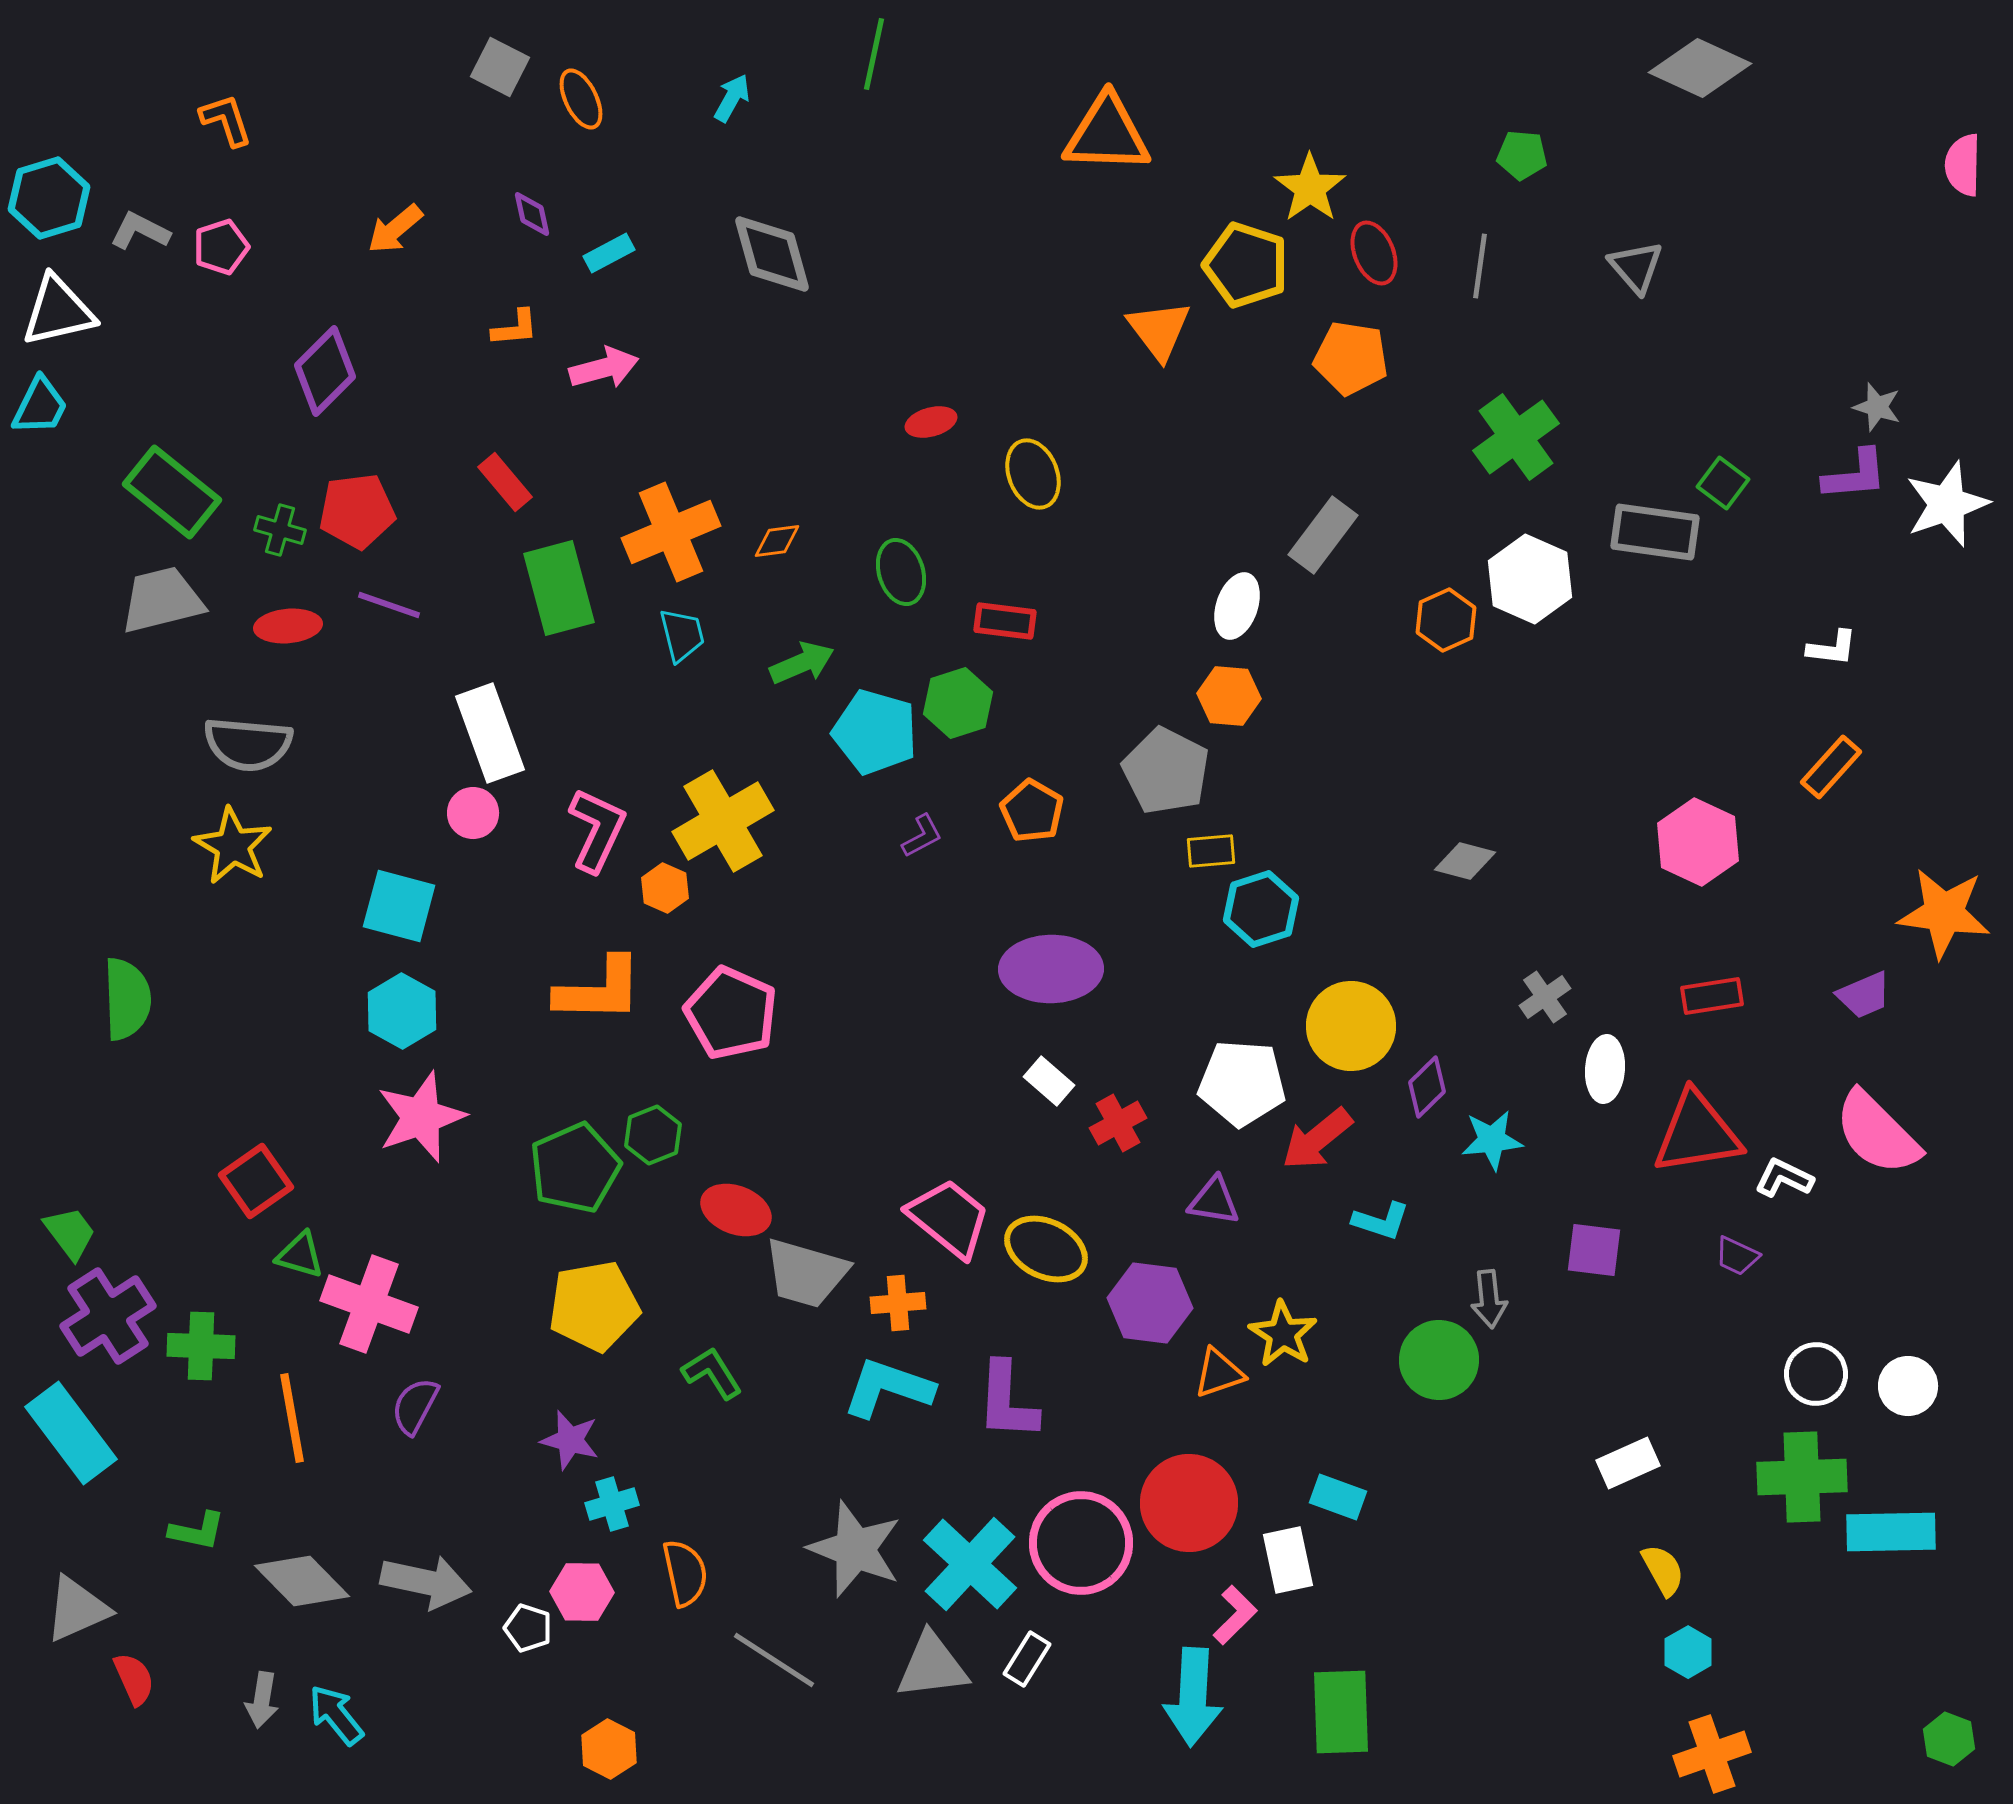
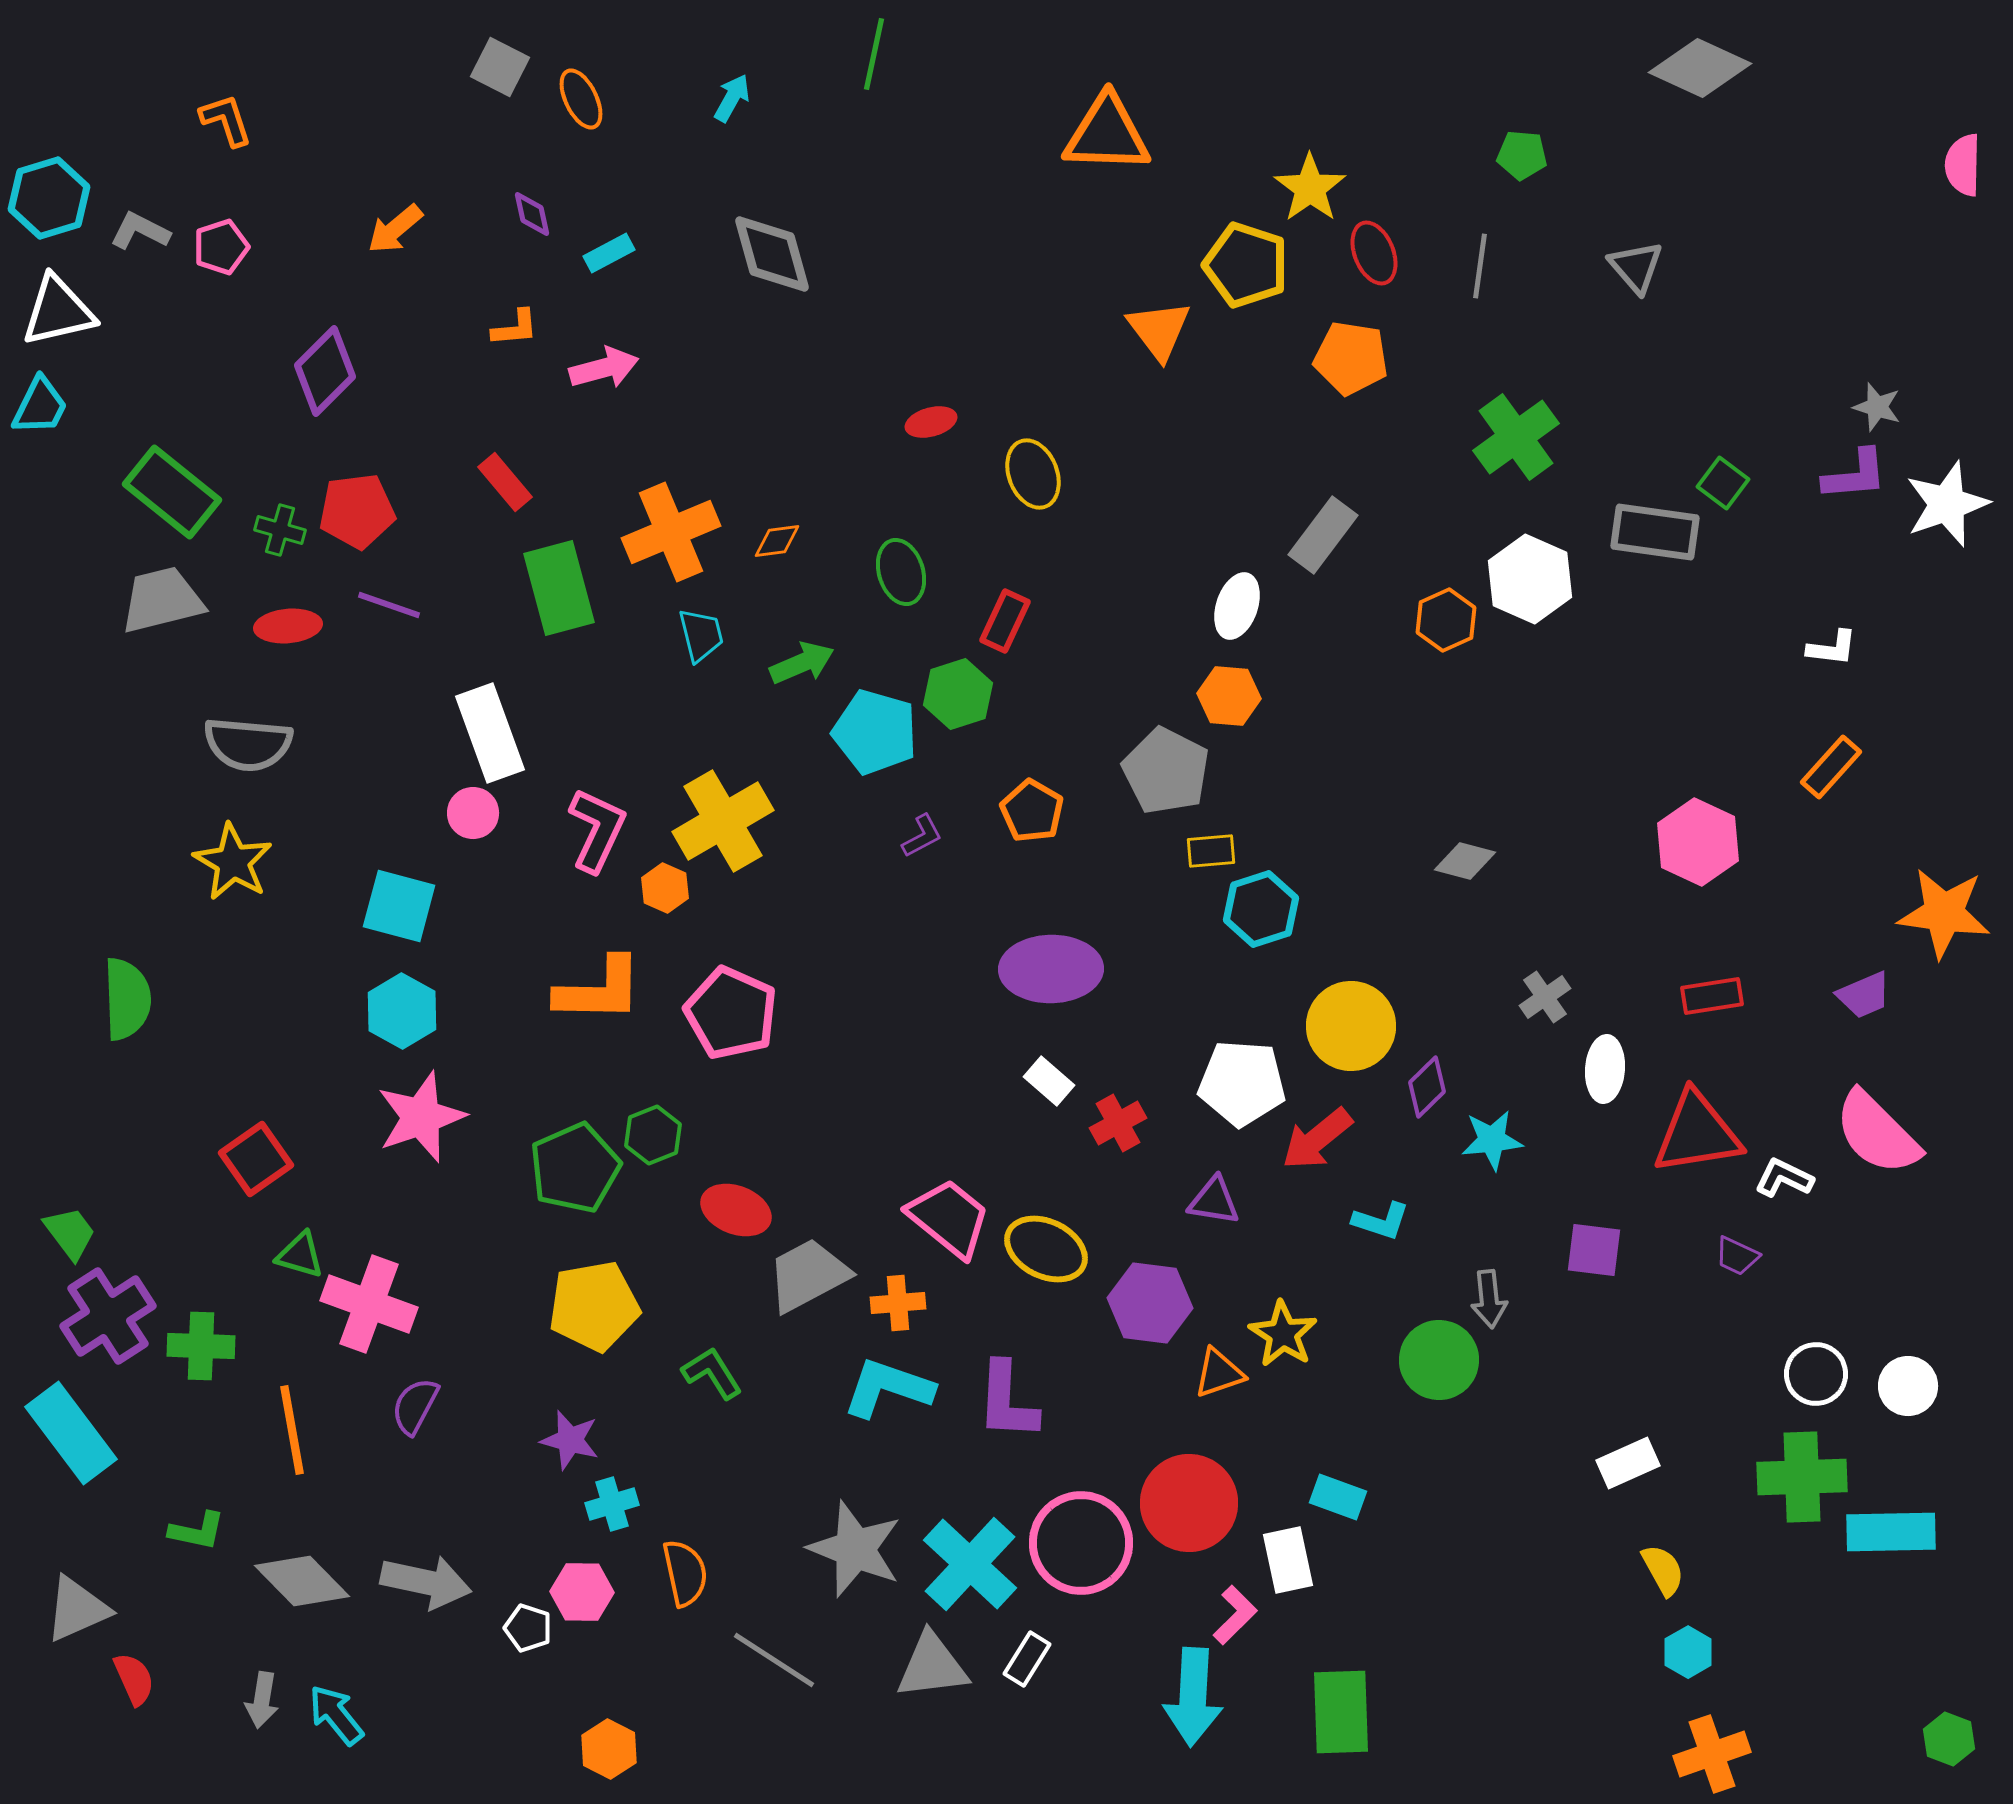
red rectangle at (1005, 621): rotated 72 degrees counterclockwise
cyan trapezoid at (682, 635): moved 19 px right
green hexagon at (958, 703): moved 9 px up
yellow star at (233, 846): moved 16 px down
red square at (256, 1181): moved 22 px up
gray trapezoid at (806, 1273): moved 2 px right, 2 px down; rotated 136 degrees clockwise
orange line at (292, 1418): moved 12 px down
